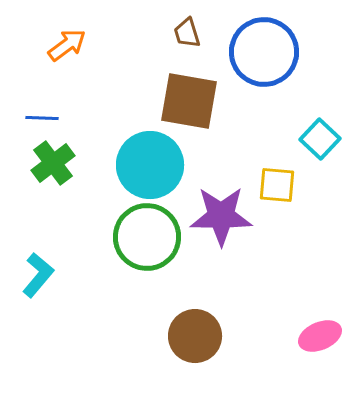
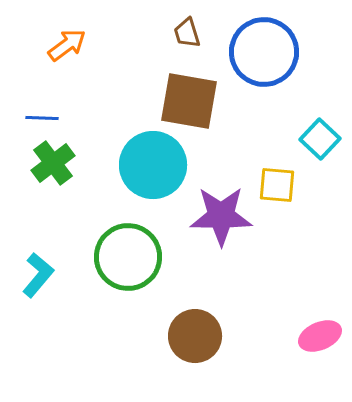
cyan circle: moved 3 px right
green circle: moved 19 px left, 20 px down
